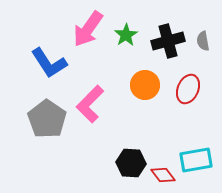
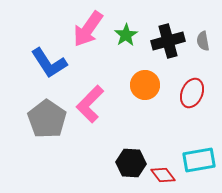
red ellipse: moved 4 px right, 4 px down
cyan rectangle: moved 3 px right
